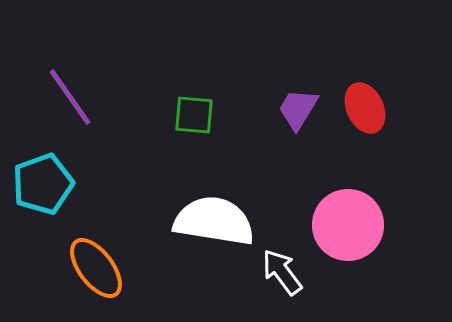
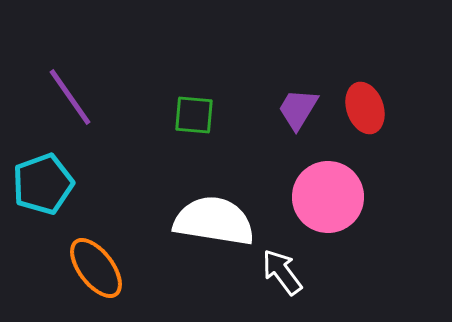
red ellipse: rotated 6 degrees clockwise
pink circle: moved 20 px left, 28 px up
